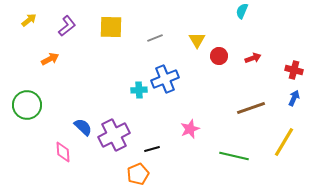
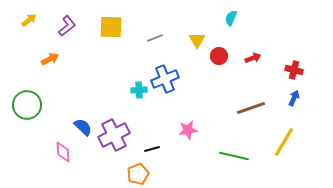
cyan semicircle: moved 11 px left, 7 px down
pink star: moved 2 px left, 1 px down; rotated 12 degrees clockwise
